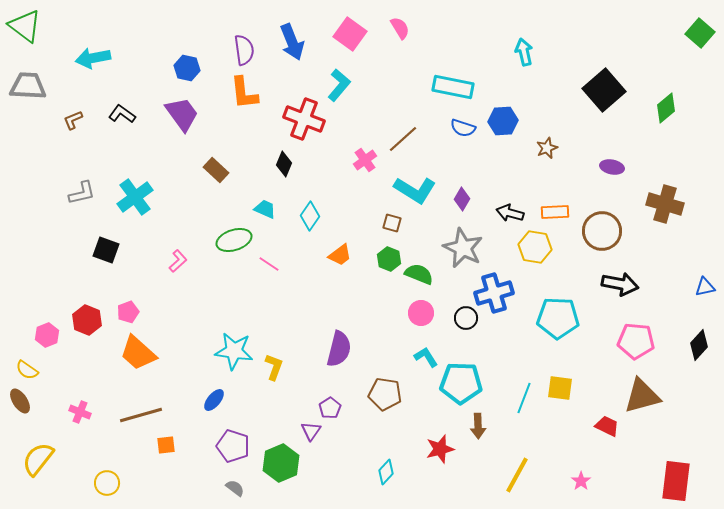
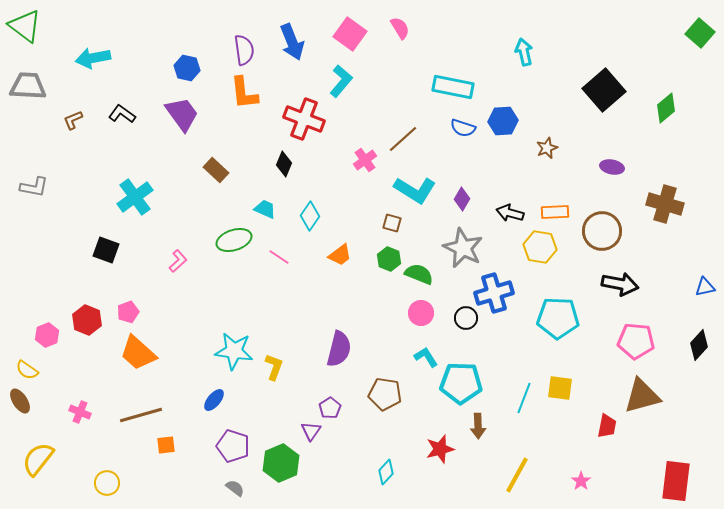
cyan L-shape at (339, 85): moved 2 px right, 4 px up
gray L-shape at (82, 193): moved 48 px left, 6 px up; rotated 24 degrees clockwise
yellow hexagon at (535, 247): moved 5 px right
pink line at (269, 264): moved 10 px right, 7 px up
red trapezoid at (607, 426): rotated 75 degrees clockwise
